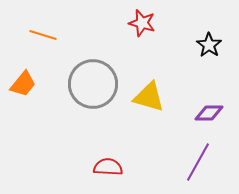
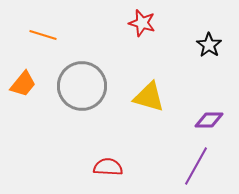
gray circle: moved 11 px left, 2 px down
purple diamond: moved 7 px down
purple line: moved 2 px left, 4 px down
